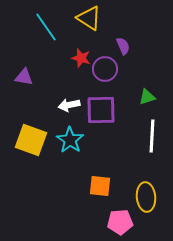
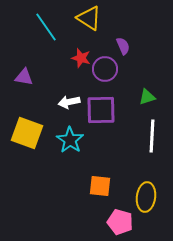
white arrow: moved 3 px up
yellow square: moved 4 px left, 7 px up
yellow ellipse: rotated 12 degrees clockwise
pink pentagon: rotated 20 degrees clockwise
